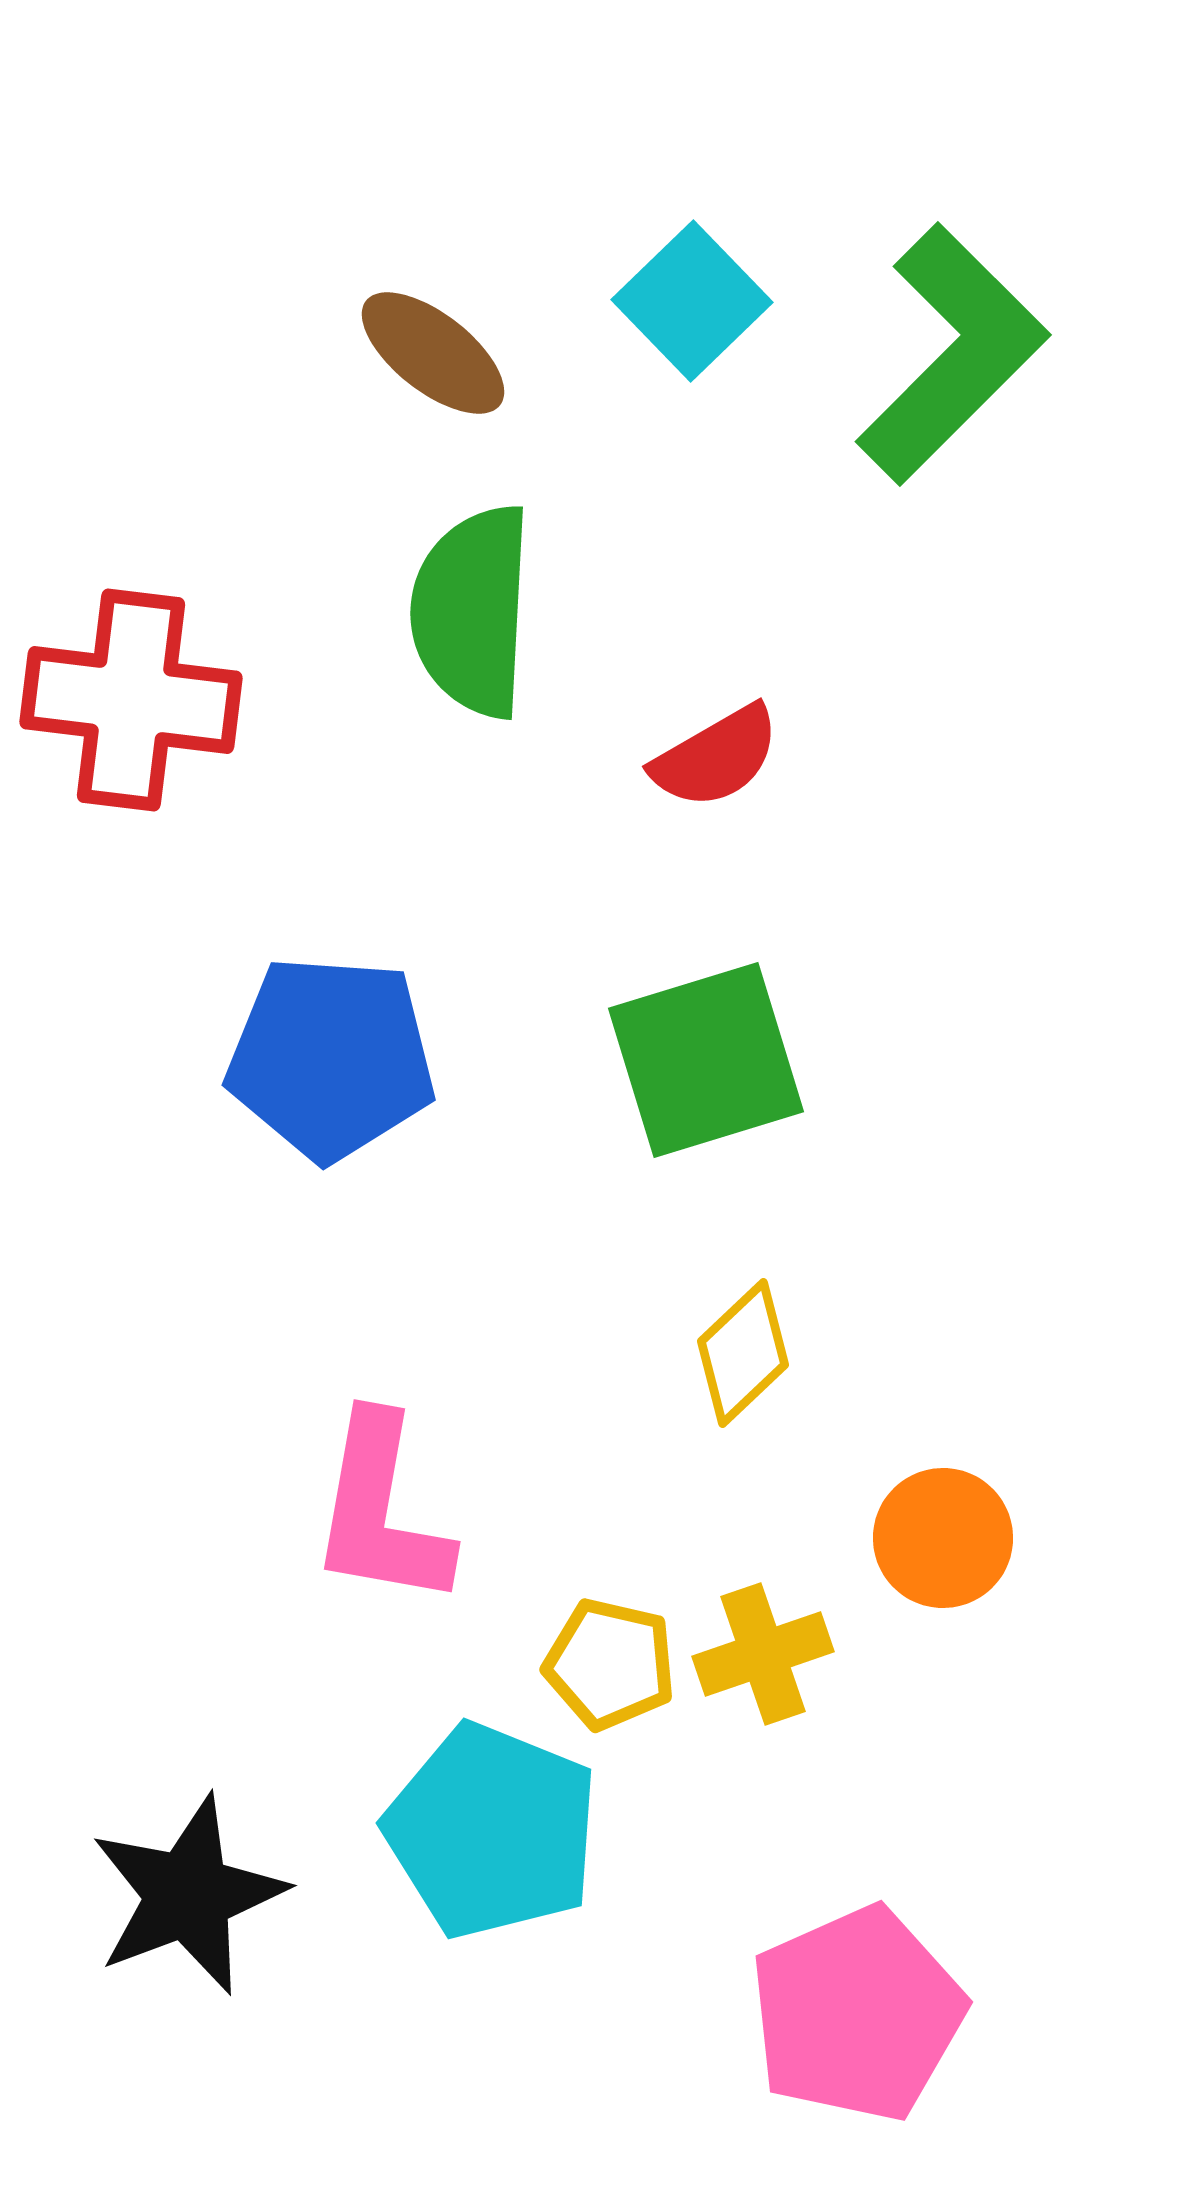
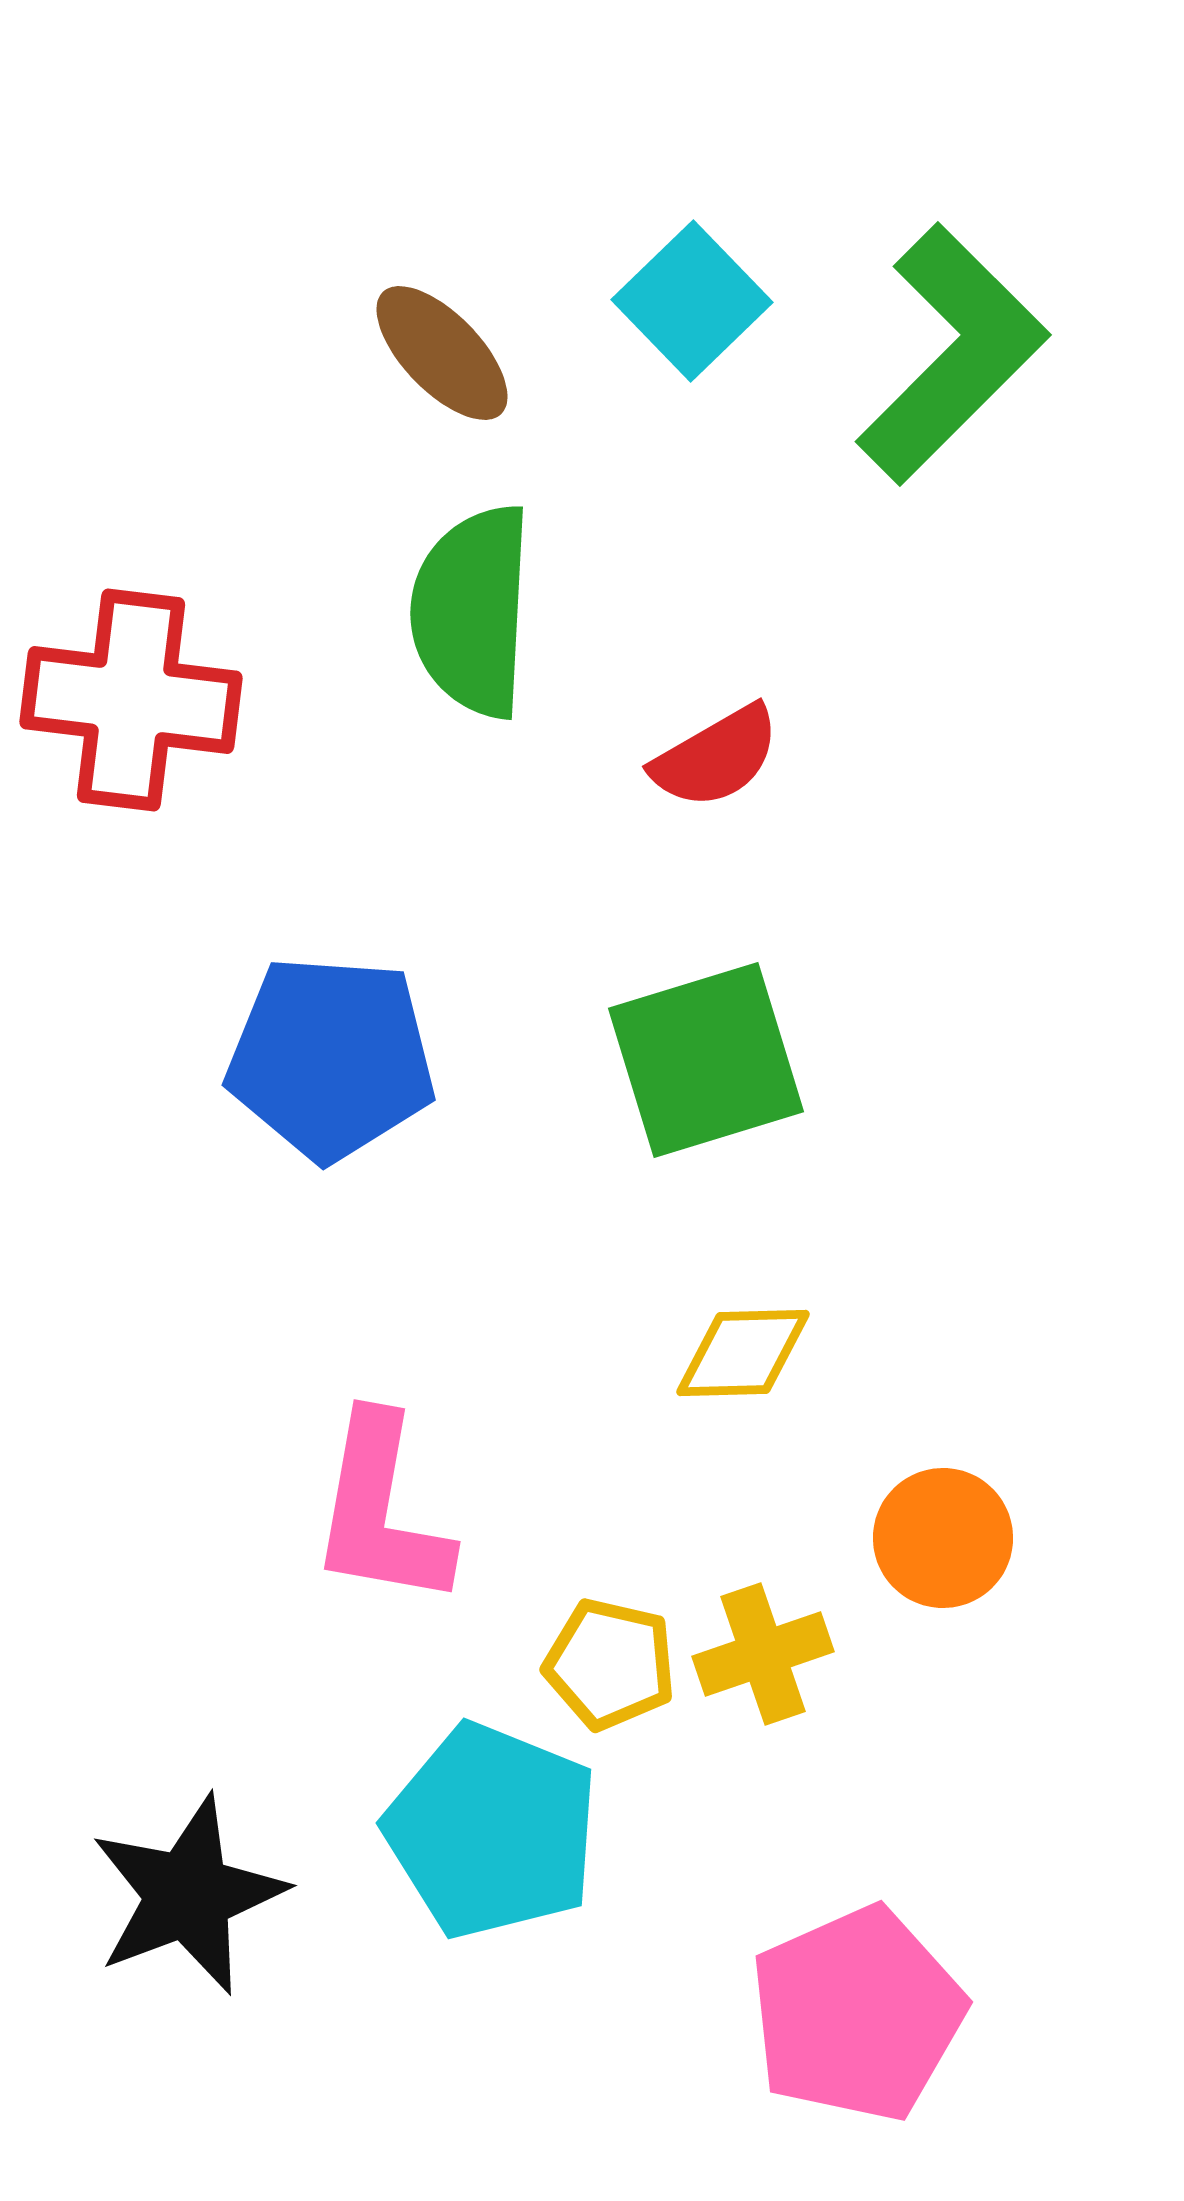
brown ellipse: moved 9 px right; rotated 8 degrees clockwise
yellow diamond: rotated 42 degrees clockwise
